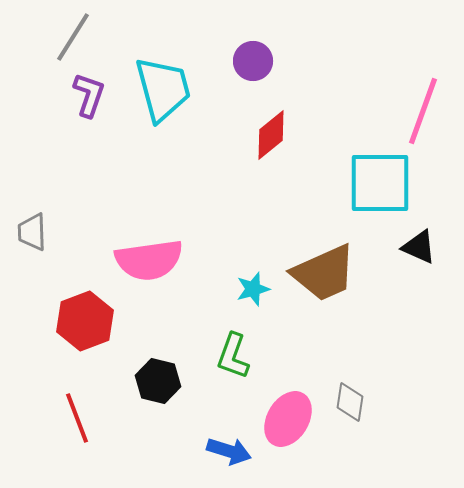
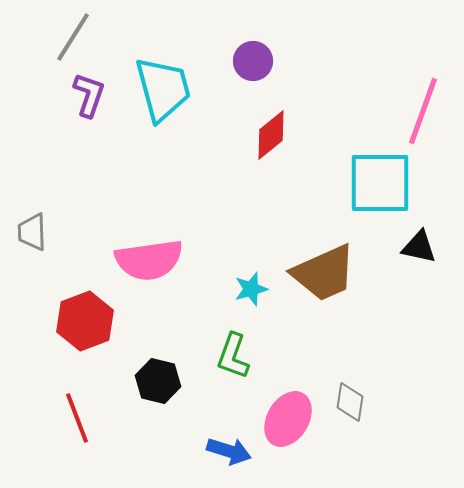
black triangle: rotated 12 degrees counterclockwise
cyan star: moved 2 px left
